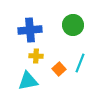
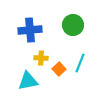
yellow cross: moved 5 px right, 2 px down
